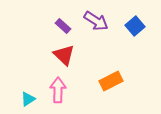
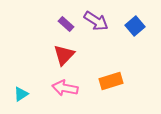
purple rectangle: moved 3 px right, 2 px up
red triangle: rotated 30 degrees clockwise
orange rectangle: rotated 10 degrees clockwise
pink arrow: moved 7 px right, 2 px up; rotated 80 degrees counterclockwise
cyan triangle: moved 7 px left, 5 px up
